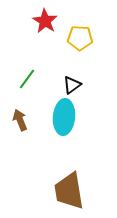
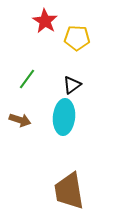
yellow pentagon: moved 3 px left
brown arrow: rotated 130 degrees clockwise
